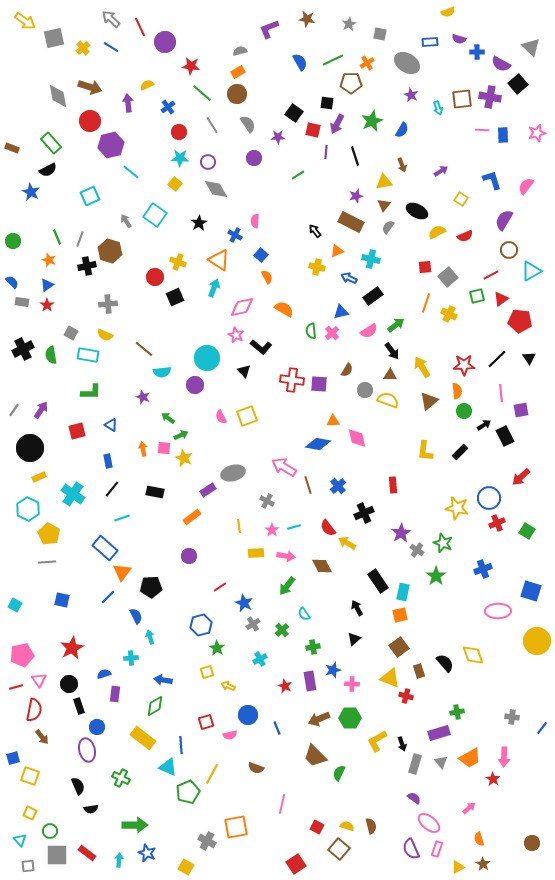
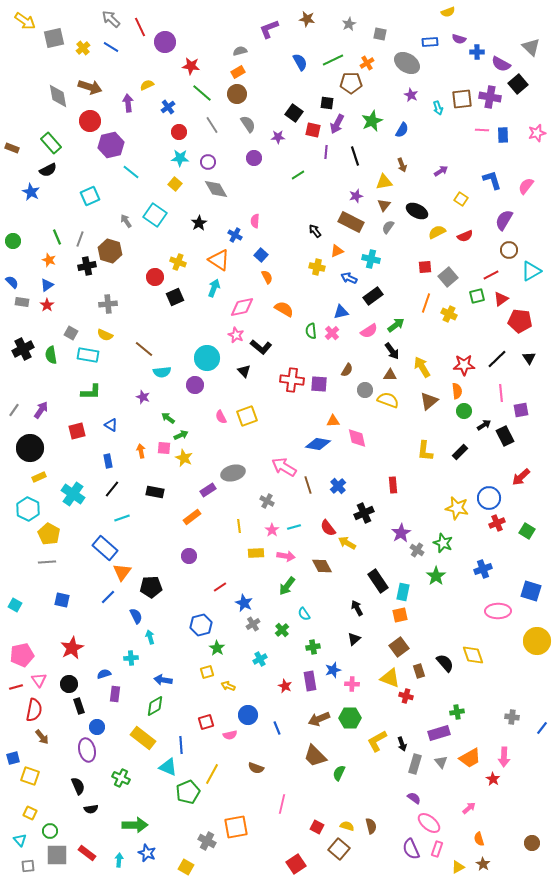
orange arrow at (143, 449): moved 2 px left, 2 px down
